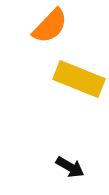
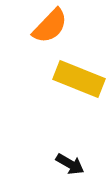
black arrow: moved 3 px up
